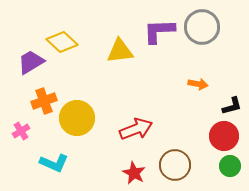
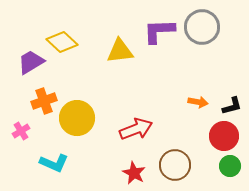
orange arrow: moved 18 px down
